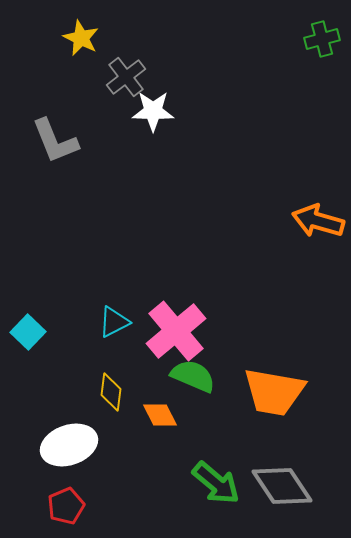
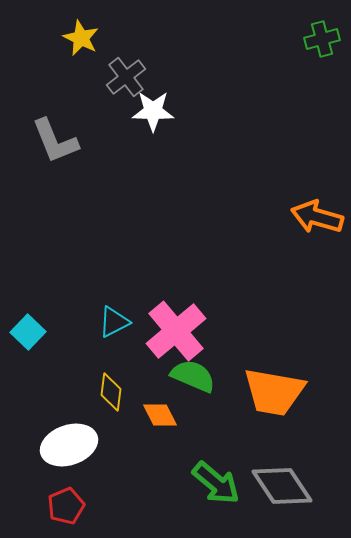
orange arrow: moved 1 px left, 4 px up
